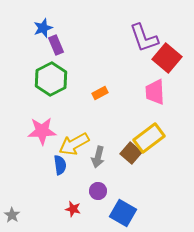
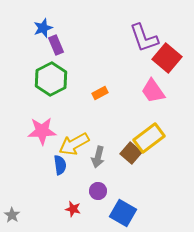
pink trapezoid: moved 2 px left, 1 px up; rotated 32 degrees counterclockwise
